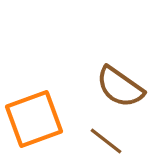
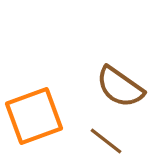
orange square: moved 3 px up
